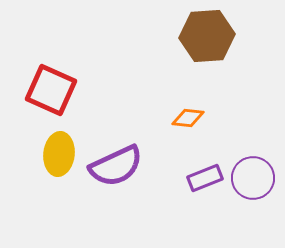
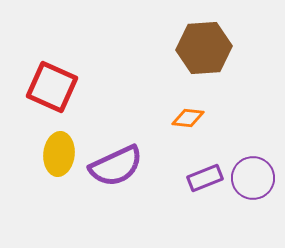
brown hexagon: moved 3 px left, 12 px down
red square: moved 1 px right, 3 px up
